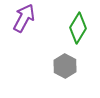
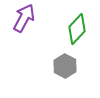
green diamond: moved 1 px left, 1 px down; rotated 12 degrees clockwise
